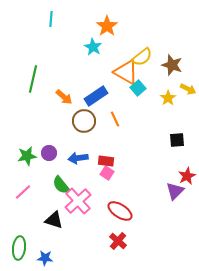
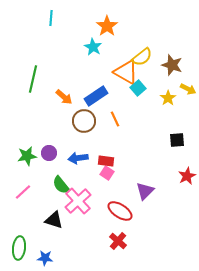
cyan line: moved 1 px up
purple triangle: moved 30 px left
